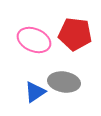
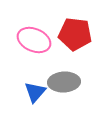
gray ellipse: rotated 12 degrees counterclockwise
blue triangle: rotated 15 degrees counterclockwise
